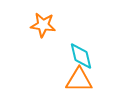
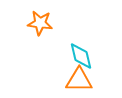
orange star: moved 3 px left, 2 px up
